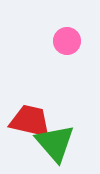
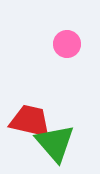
pink circle: moved 3 px down
